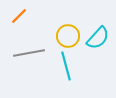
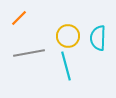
orange line: moved 2 px down
cyan semicircle: rotated 140 degrees clockwise
